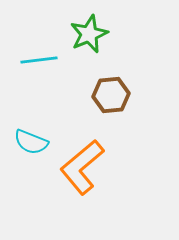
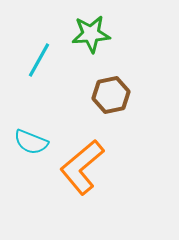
green star: moved 2 px right; rotated 18 degrees clockwise
cyan line: rotated 54 degrees counterclockwise
brown hexagon: rotated 6 degrees counterclockwise
